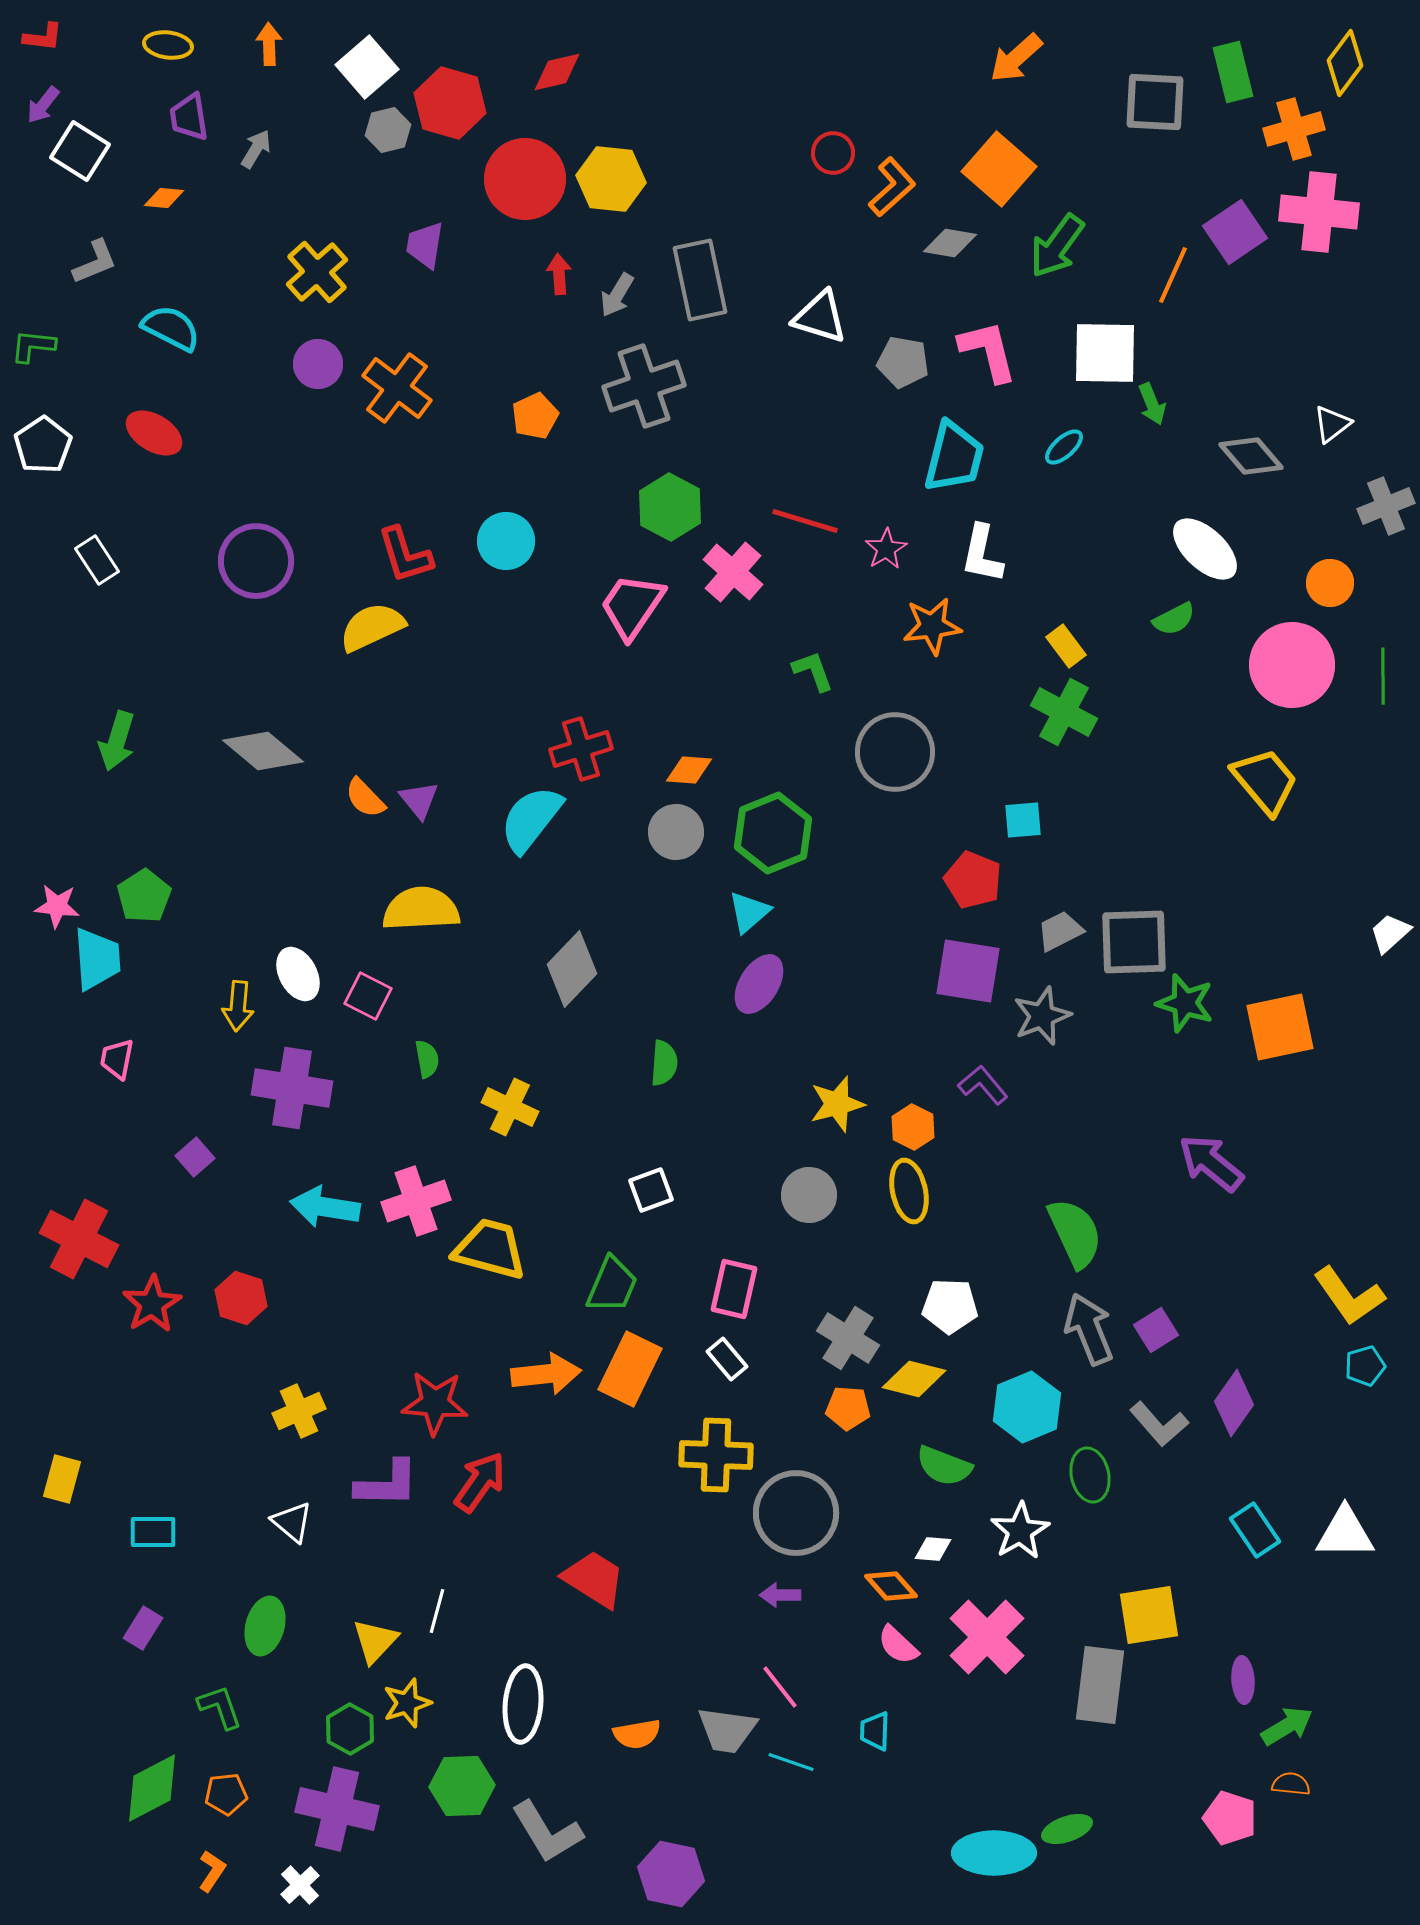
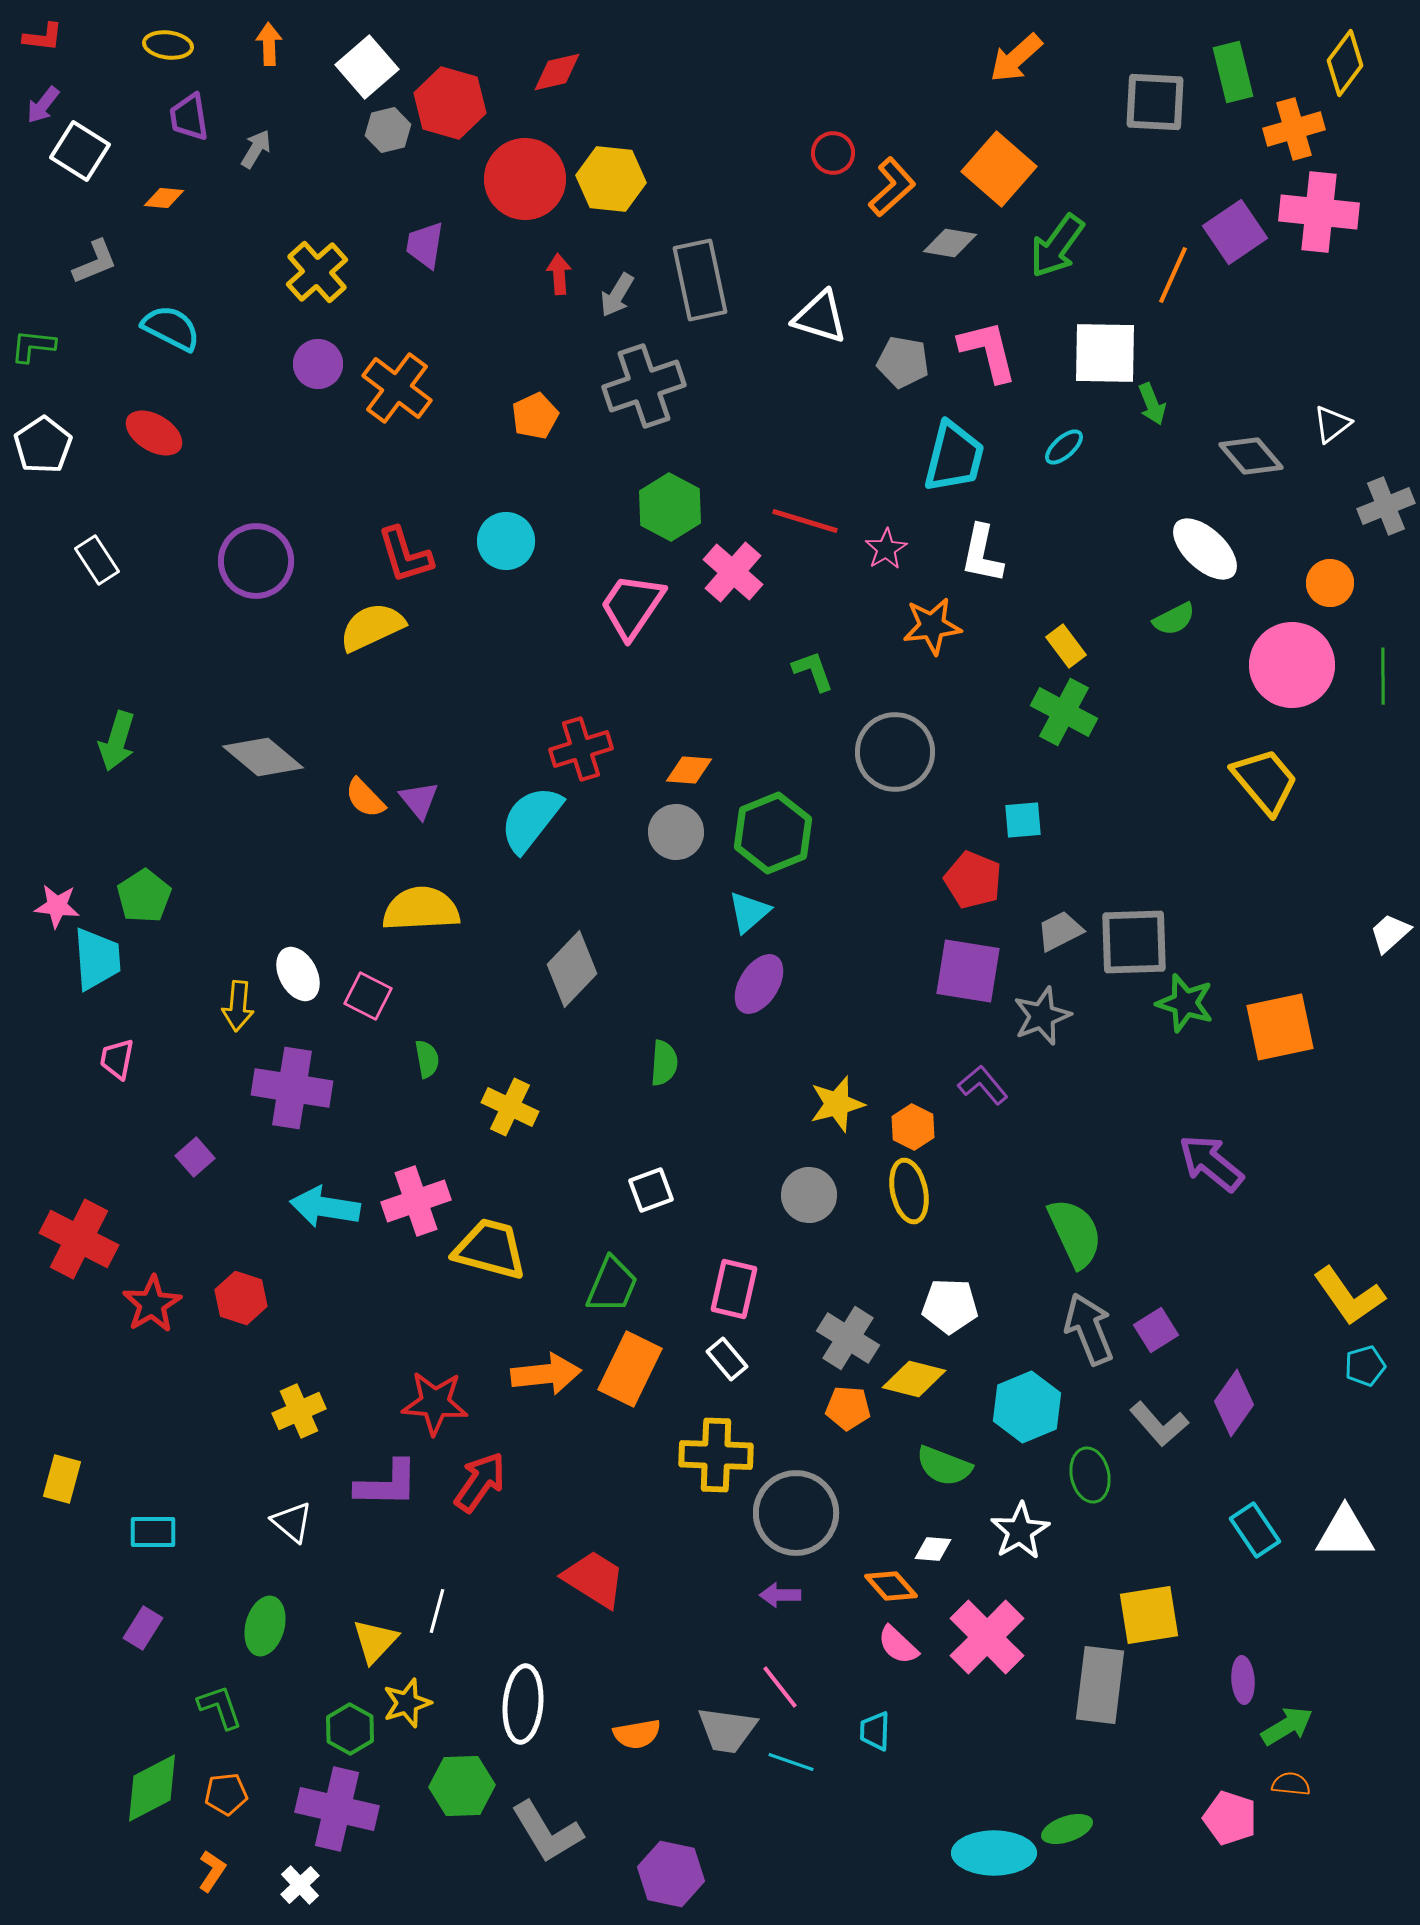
gray diamond at (263, 751): moved 6 px down
